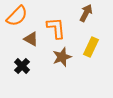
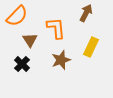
brown triangle: moved 1 px left, 1 px down; rotated 28 degrees clockwise
brown star: moved 1 px left, 3 px down
black cross: moved 2 px up
